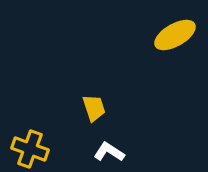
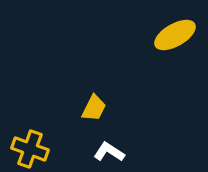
yellow trapezoid: rotated 44 degrees clockwise
